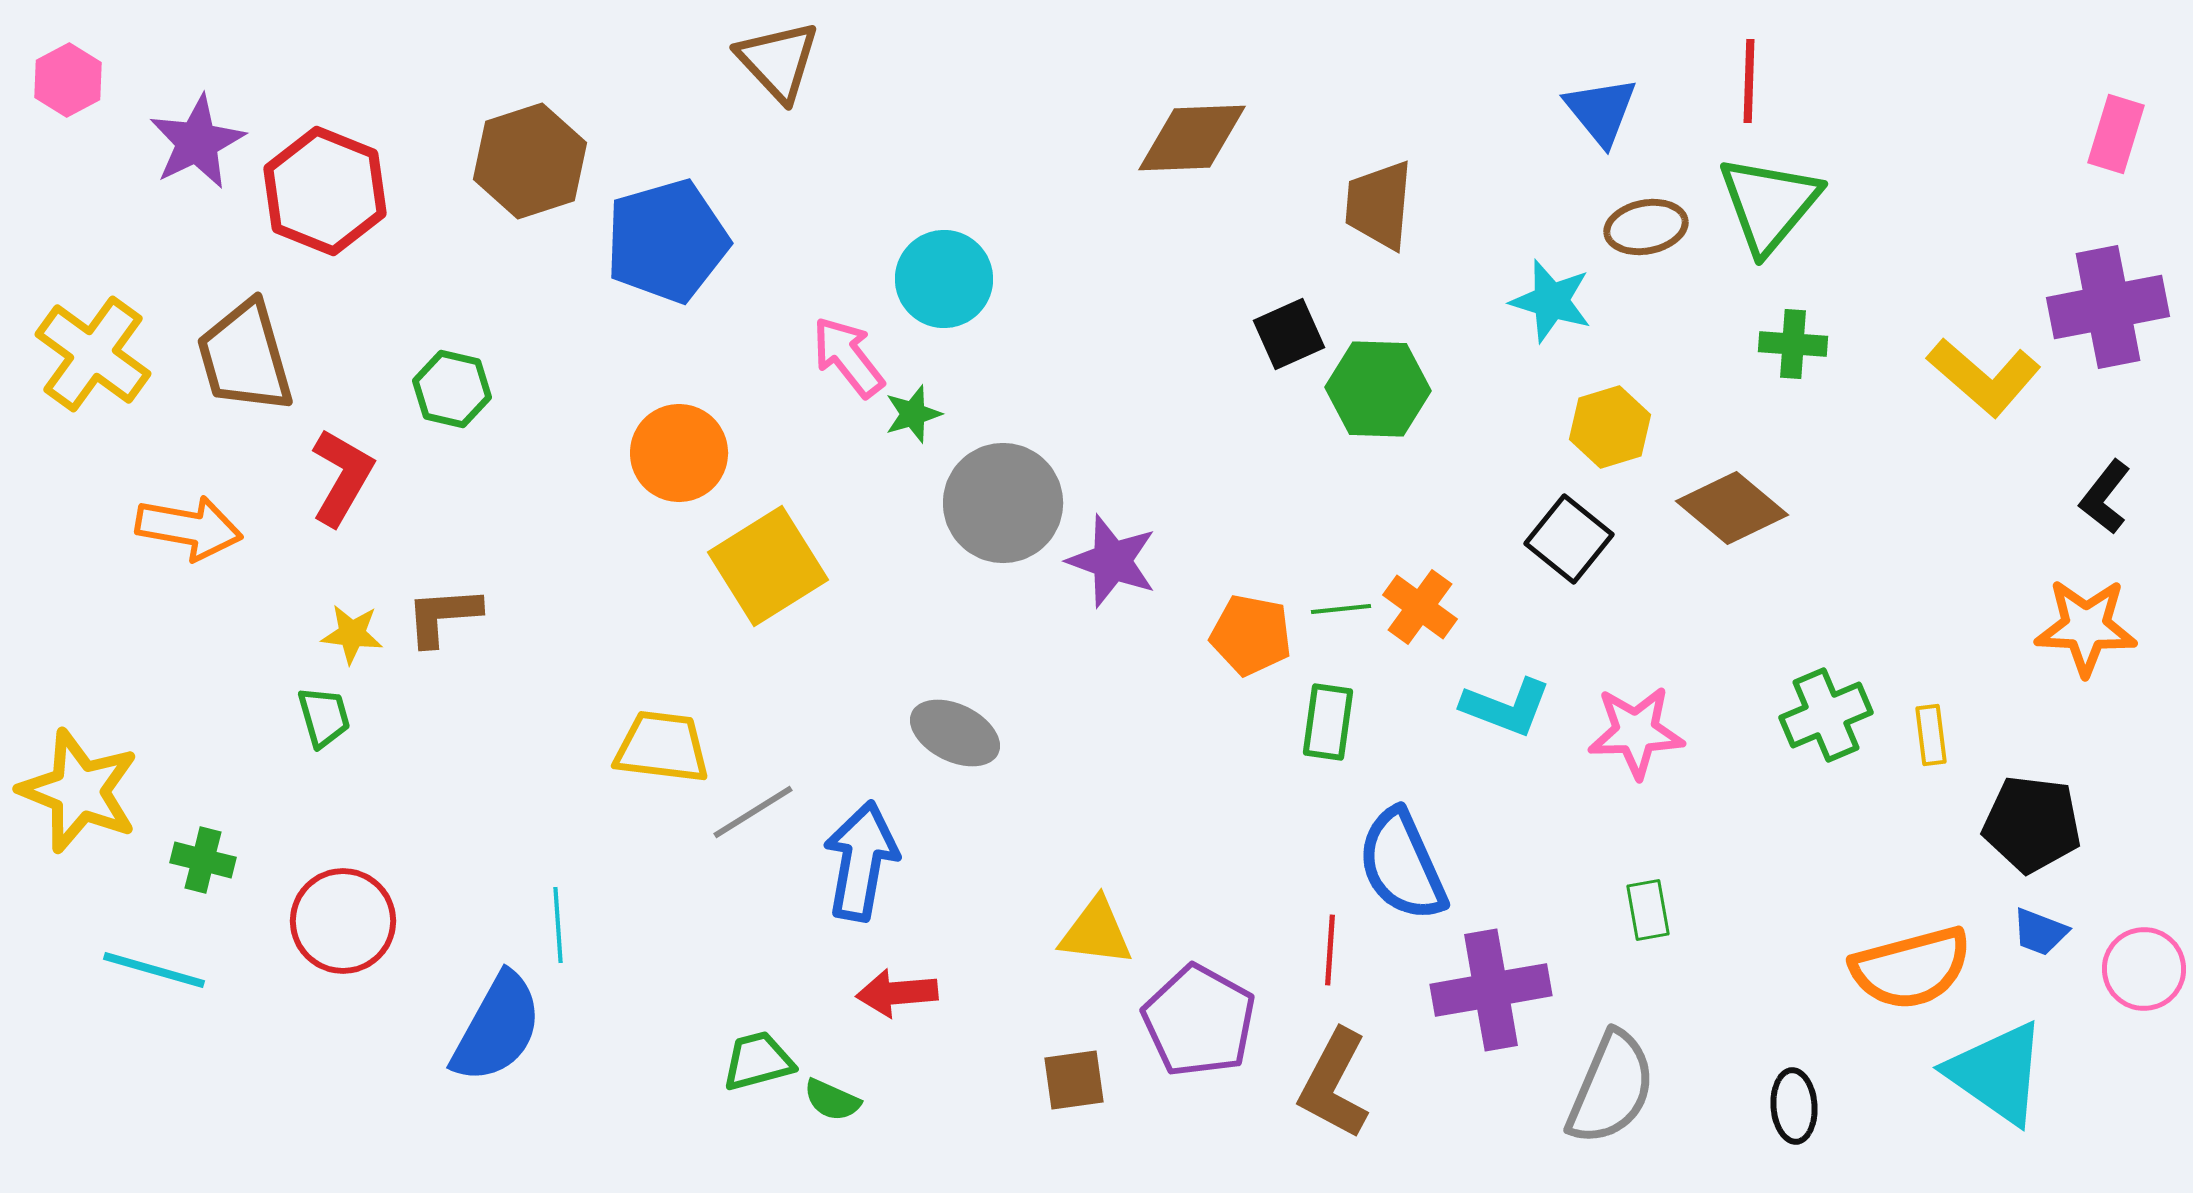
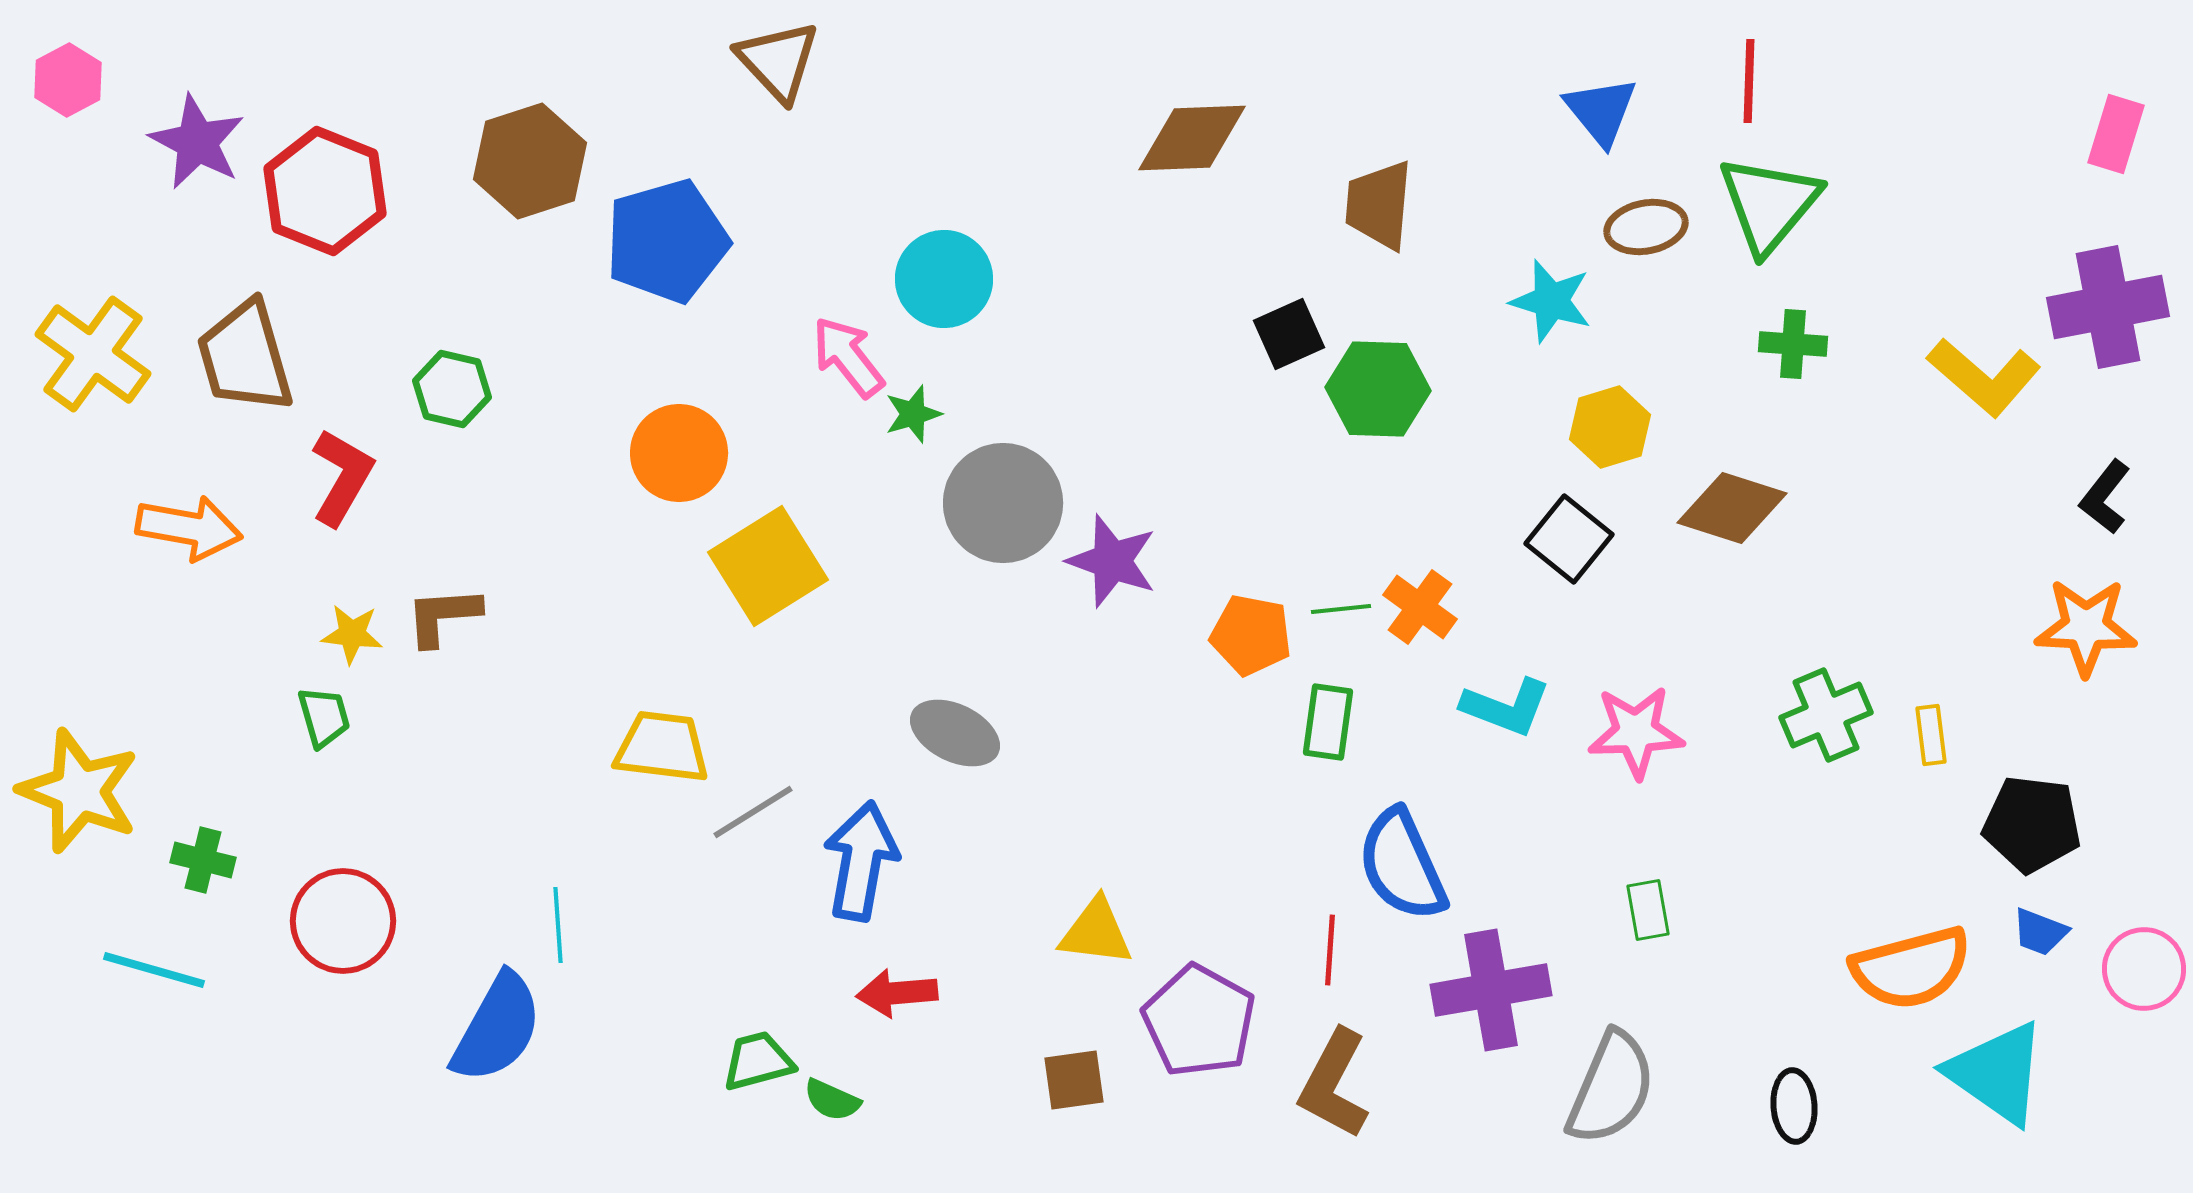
purple star at (197, 142): rotated 18 degrees counterclockwise
brown diamond at (1732, 508): rotated 22 degrees counterclockwise
